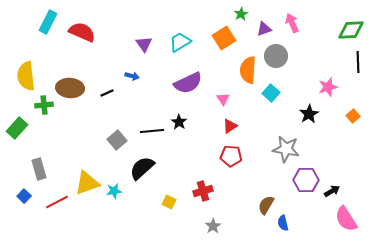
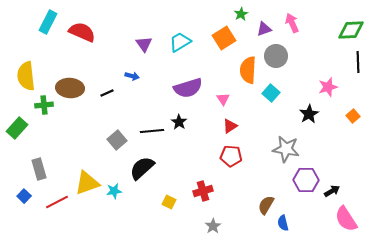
purple semicircle at (188, 83): moved 5 px down; rotated 8 degrees clockwise
